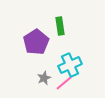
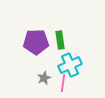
green rectangle: moved 14 px down
purple pentagon: rotated 30 degrees clockwise
pink line: moved 1 px left; rotated 42 degrees counterclockwise
